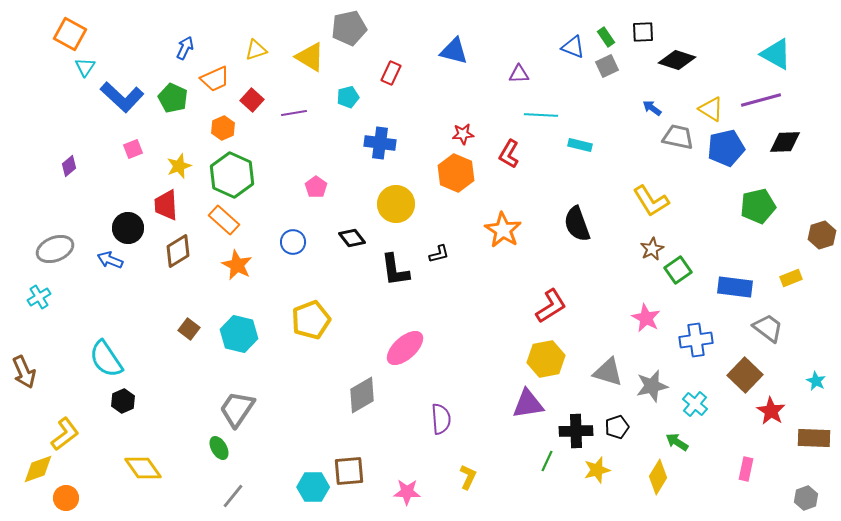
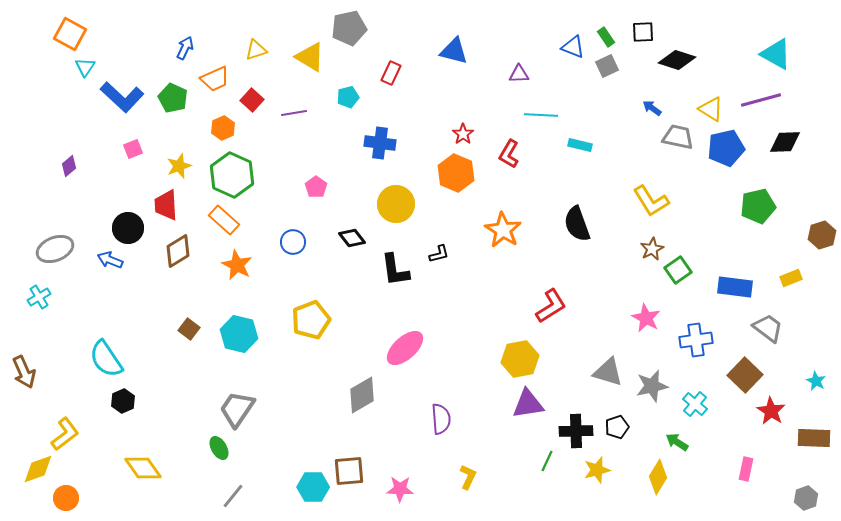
red star at (463, 134): rotated 30 degrees counterclockwise
yellow hexagon at (546, 359): moved 26 px left
pink star at (407, 492): moved 7 px left, 3 px up
